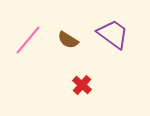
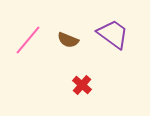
brown semicircle: rotated 10 degrees counterclockwise
